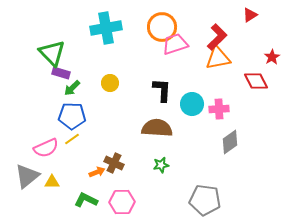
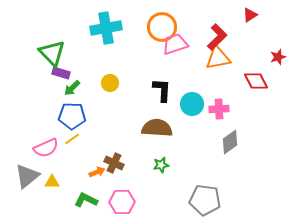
red star: moved 6 px right; rotated 14 degrees clockwise
